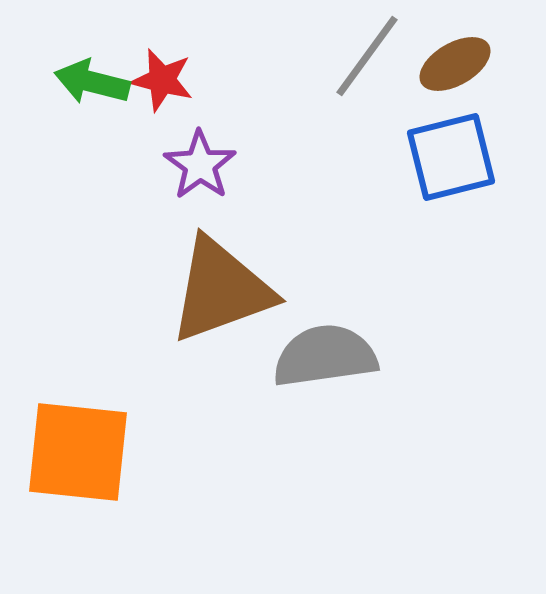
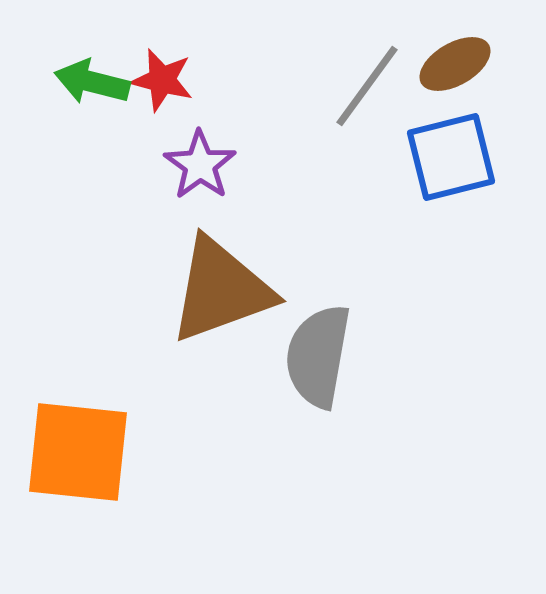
gray line: moved 30 px down
gray semicircle: moved 7 px left; rotated 72 degrees counterclockwise
